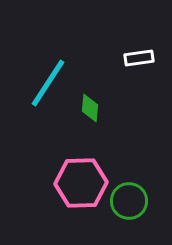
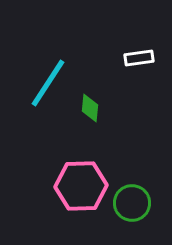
pink hexagon: moved 3 px down
green circle: moved 3 px right, 2 px down
